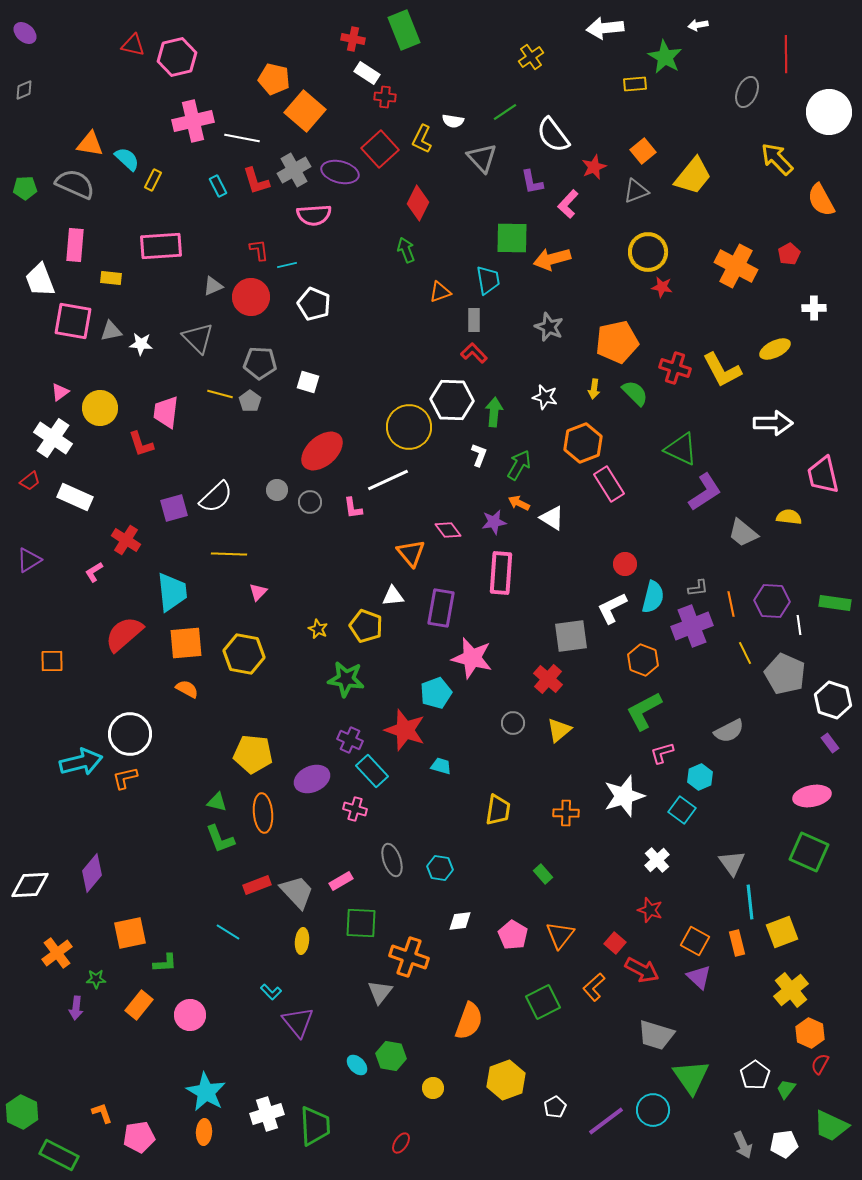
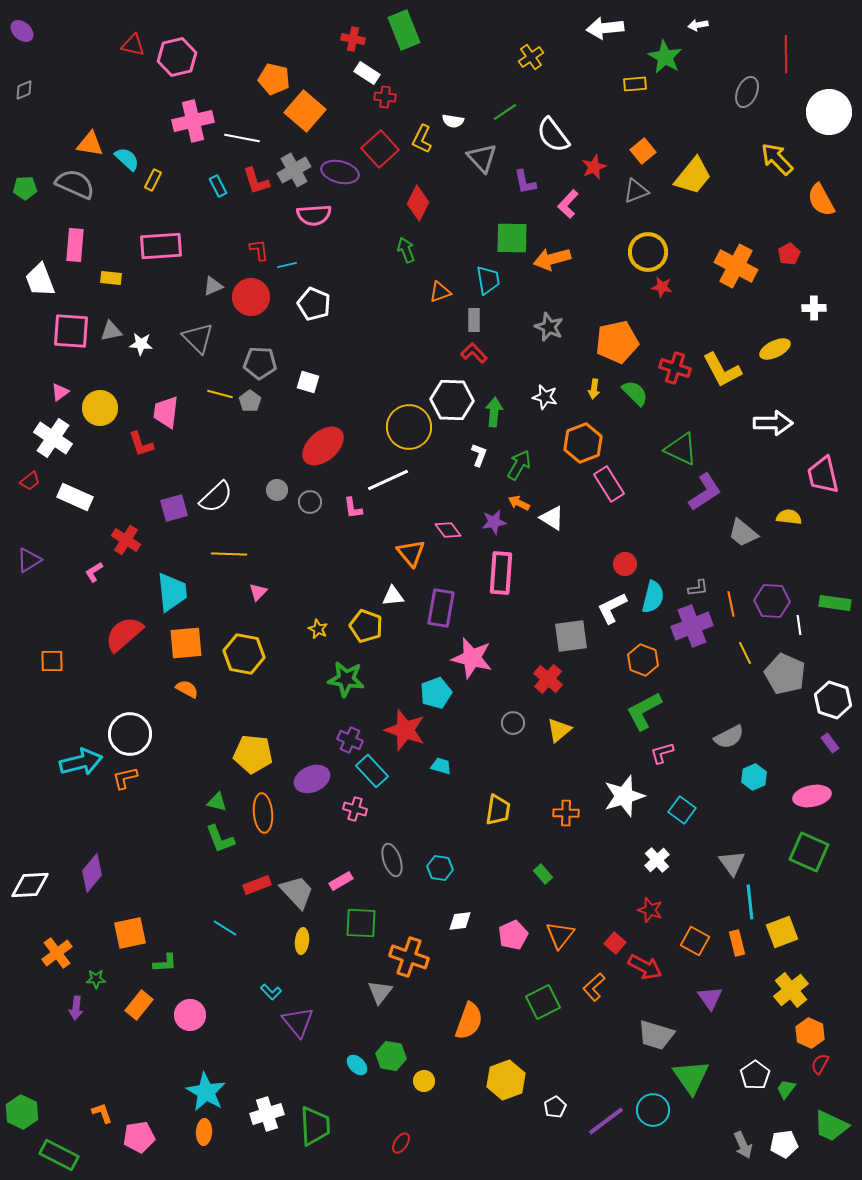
purple ellipse at (25, 33): moved 3 px left, 2 px up
purple L-shape at (532, 182): moved 7 px left
pink square at (73, 321): moved 2 px left, 10 px down; rotated 6 degrees counterclockwise
red ellipse at (322, 451): moved 1 px right, 5 px up
gray semicircle at (729, 731): moved 6 px down
cyan hexagon at (700, 777): moved 54 px right
cyan line at (228, 932): moved 3 px left, 4 px up
pink pentagon at (513, 935): rotated 16 degrees clockwise
red arrow at (642, 970): moved 3 px right, 3 px up
purple triangle at (699, 977): moved 11 px right, 21 px down; rotated 12 degrees clockwise
yellow circle at (433, 1088): moved 9 px left, 7 px up
